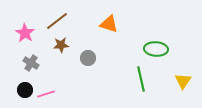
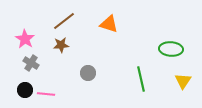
brown line: moved 7 px right
pink star: moved 6 px down
green ellipse: moved 15 px right
gray circle: moved 15 px down
pink line: rotated 24 degrees clockwise
